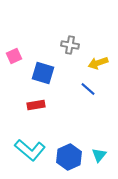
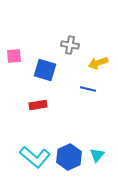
pink square: rotated 21 degrees clockwise
blue square: moved 2 px right, 3 px up
blue line: rotated 28 degrees counterclockwise
red rectangle: moved 2 px right
cyan L-shape: moved 5 px right, 7 px down
cyan triangle: moved 2 px left
